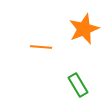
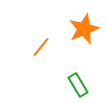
orange line: rotated 55 degrees counterclockwise
